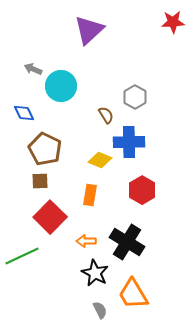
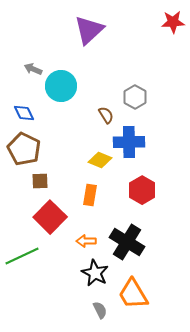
brown pentagon: moved 21 px left
